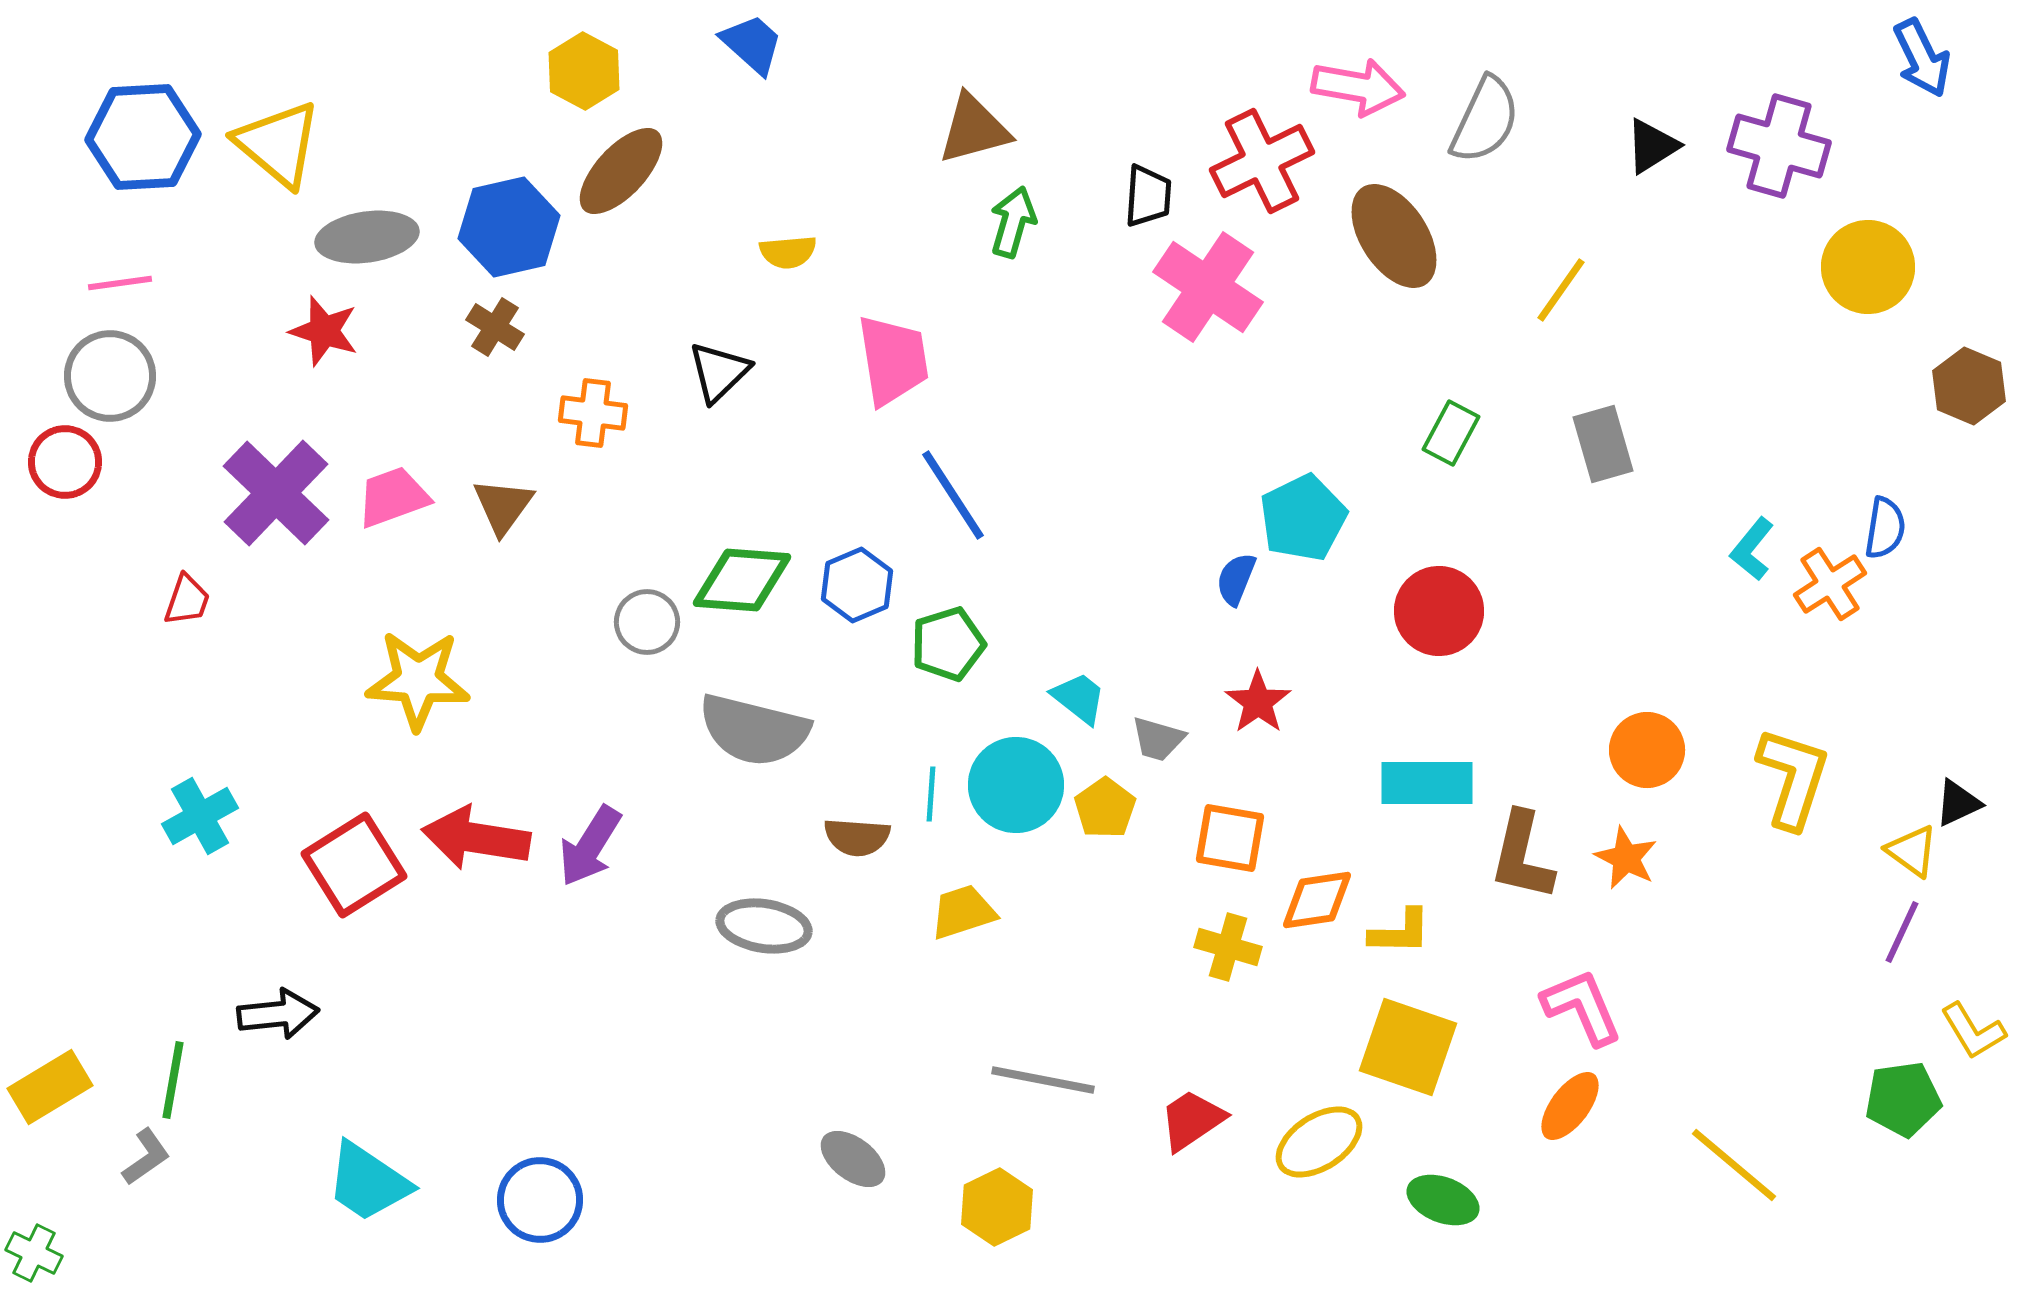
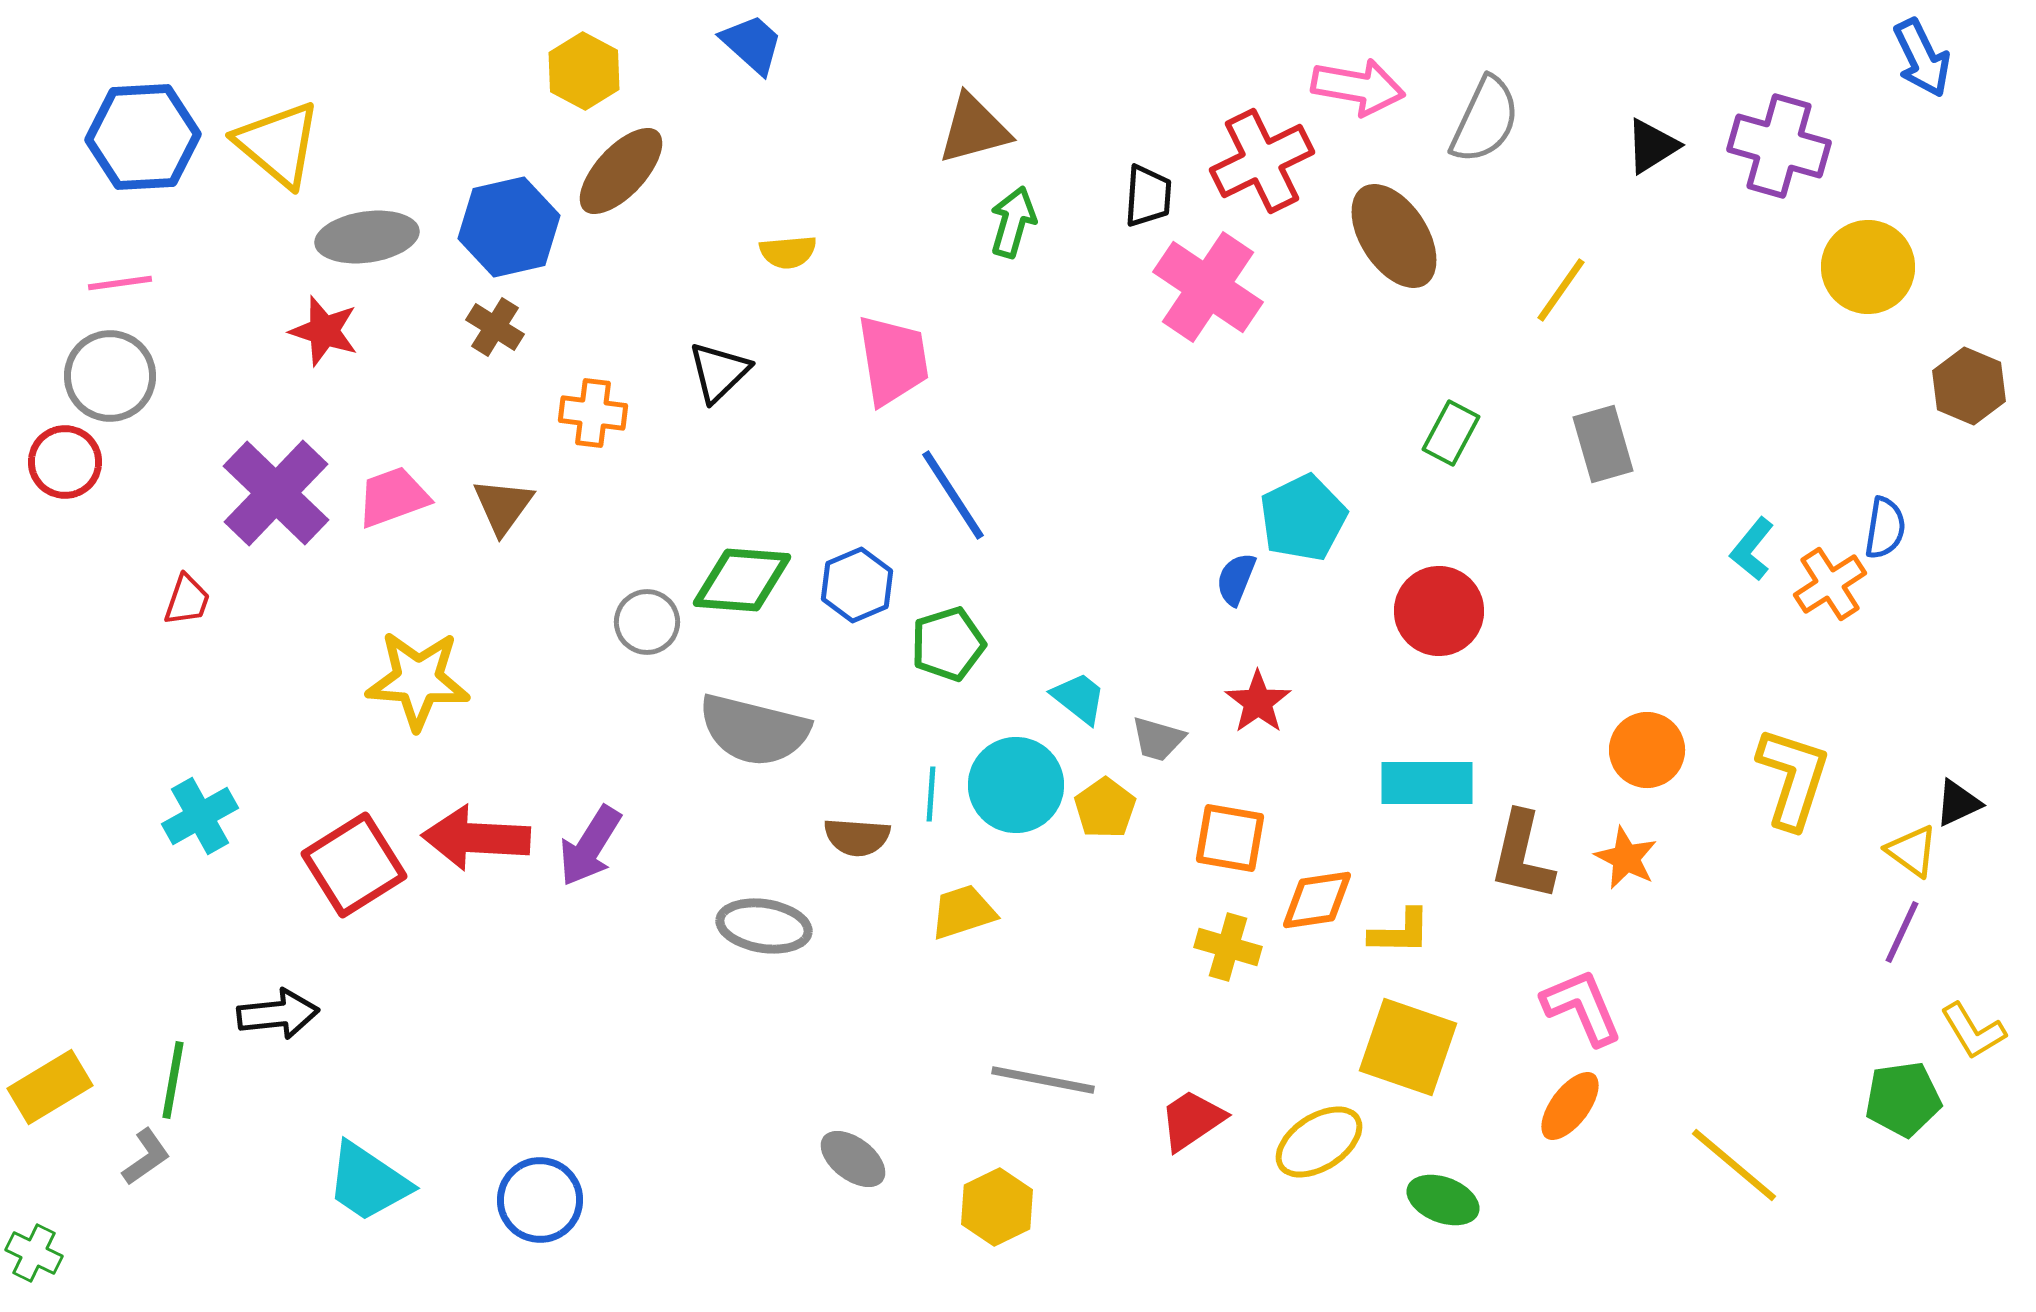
red arrow at (476, 838): rotated 6 degrees counterclockwise
